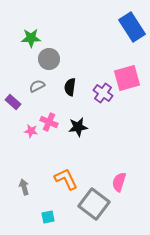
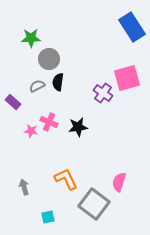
black semicircle: moved 12 px left, 5 px up
